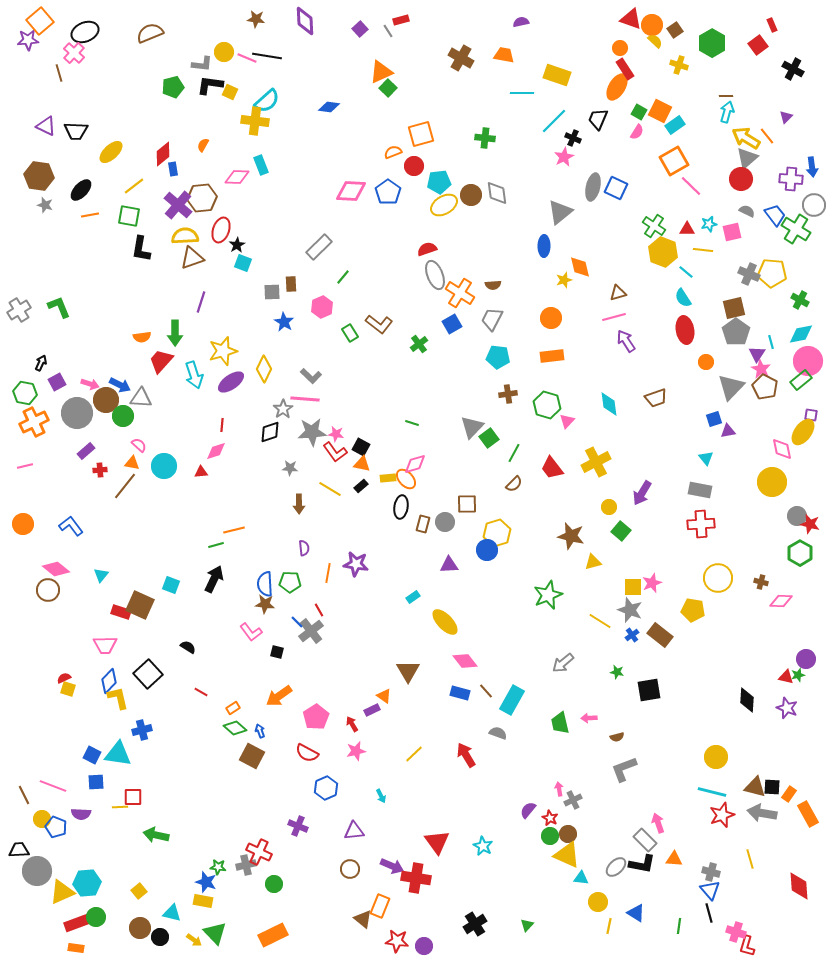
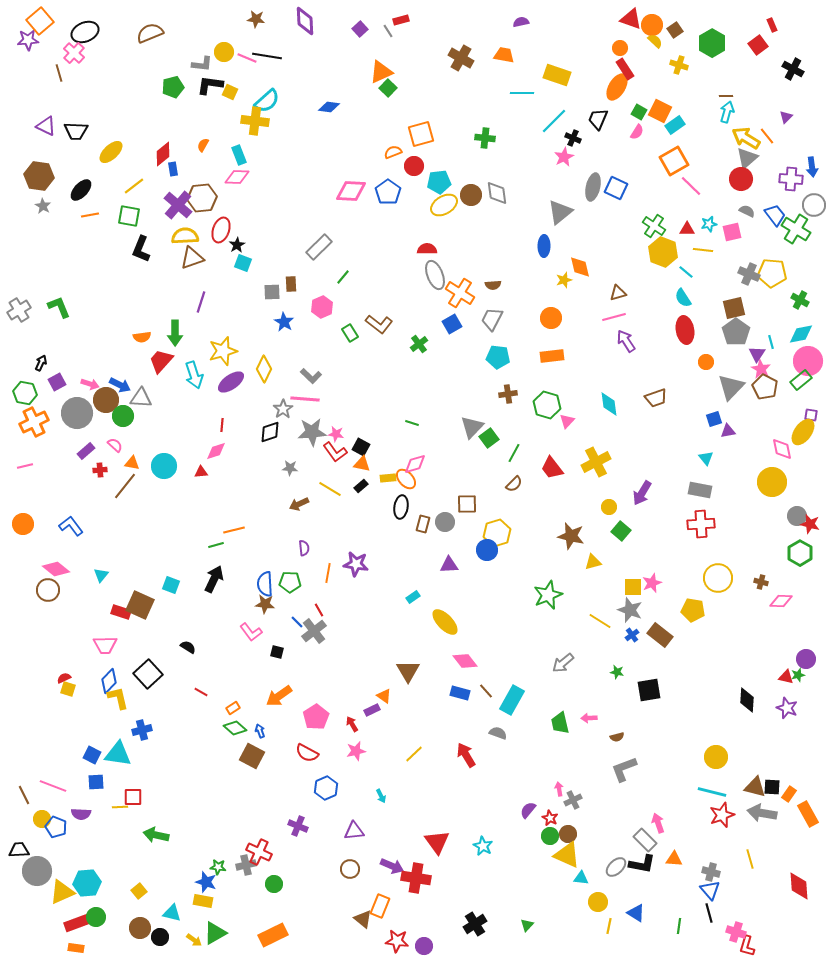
cyan rectangle at (261, 165): moved 22 px left, 10 px up
gray star at (45, 205): moved 2 px left, 1 px down; rotated 14 degrees clockwise
black L-shape at (141, 249): rotated 12 degrees clockwise
red semicircle at (427, 249): rotated 18 degrees clockwise
pink semicircle at (139, 445): moved 24 px left
brown arrow at (299, 504): rotated 66 degrees clockwise
gray cross at (311, 631): moved 3 px right
green triangle at (215, 933): rotated 45 degrees clockwise
